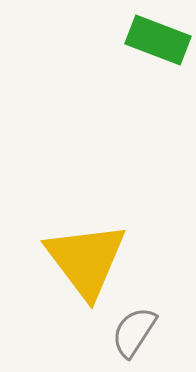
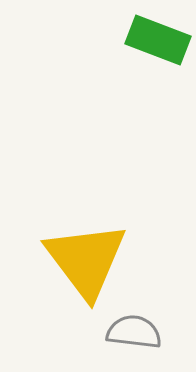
gray semicircle: rotated 64 degrees clockwise
